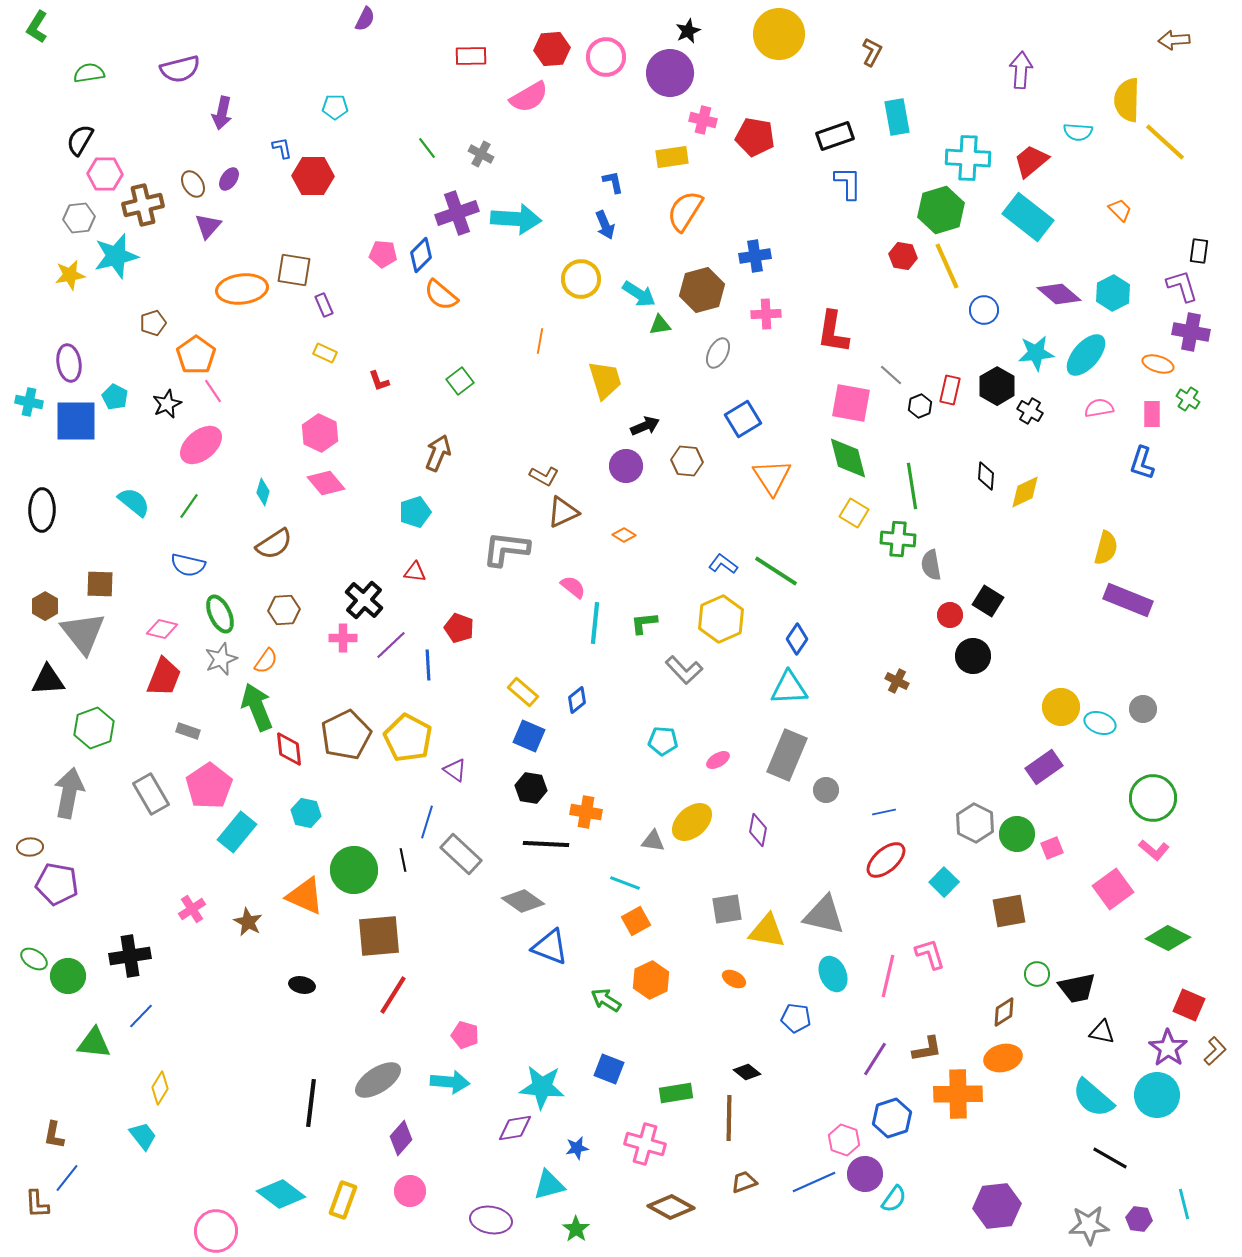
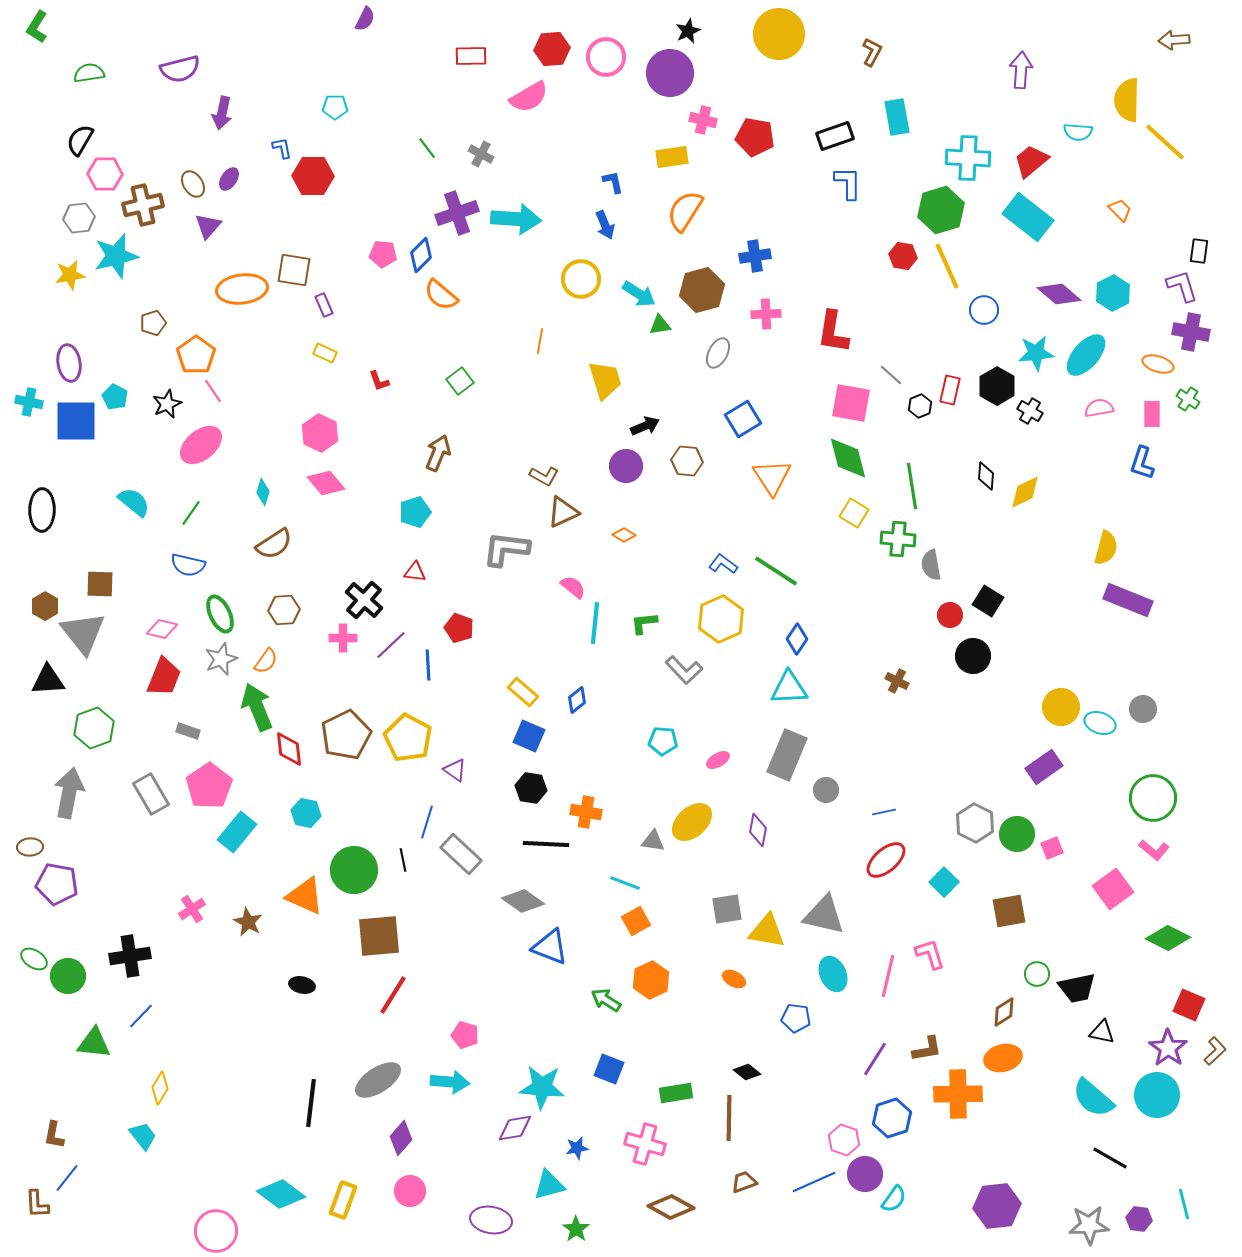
green line at (189, 506): moved 2 px right, 7 px down
